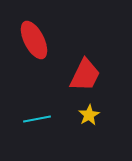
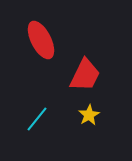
red ellipse: moved 7 px right
cyan line: rotated 40 degrees counterclockwise
